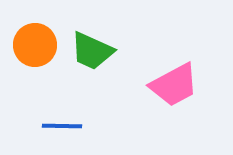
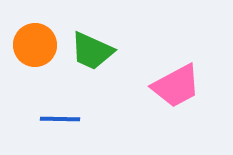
pink trapezoid: moved 2 px right, 1 px down
blue line: moved 2 px left, 7 px up
